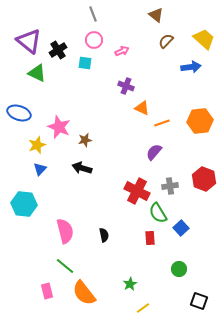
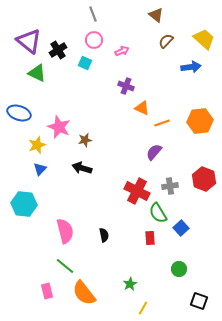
cyan square: rotated 16 degrees clockwise
yellow line: rotated 24 degrees counterclockwise
